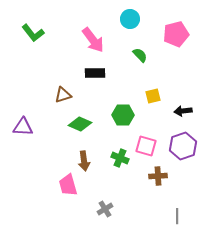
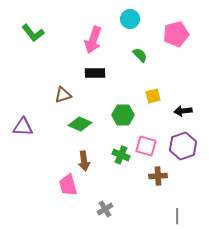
pink arrow: rotated 56 degrees clockwise
green cross: moved 1 px right, 3 px up
